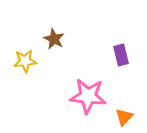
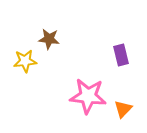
brown star: moved 5 px left; rotated 20 degrees counterclockwise
orange triangle: moved 1 px left, 8 px up
